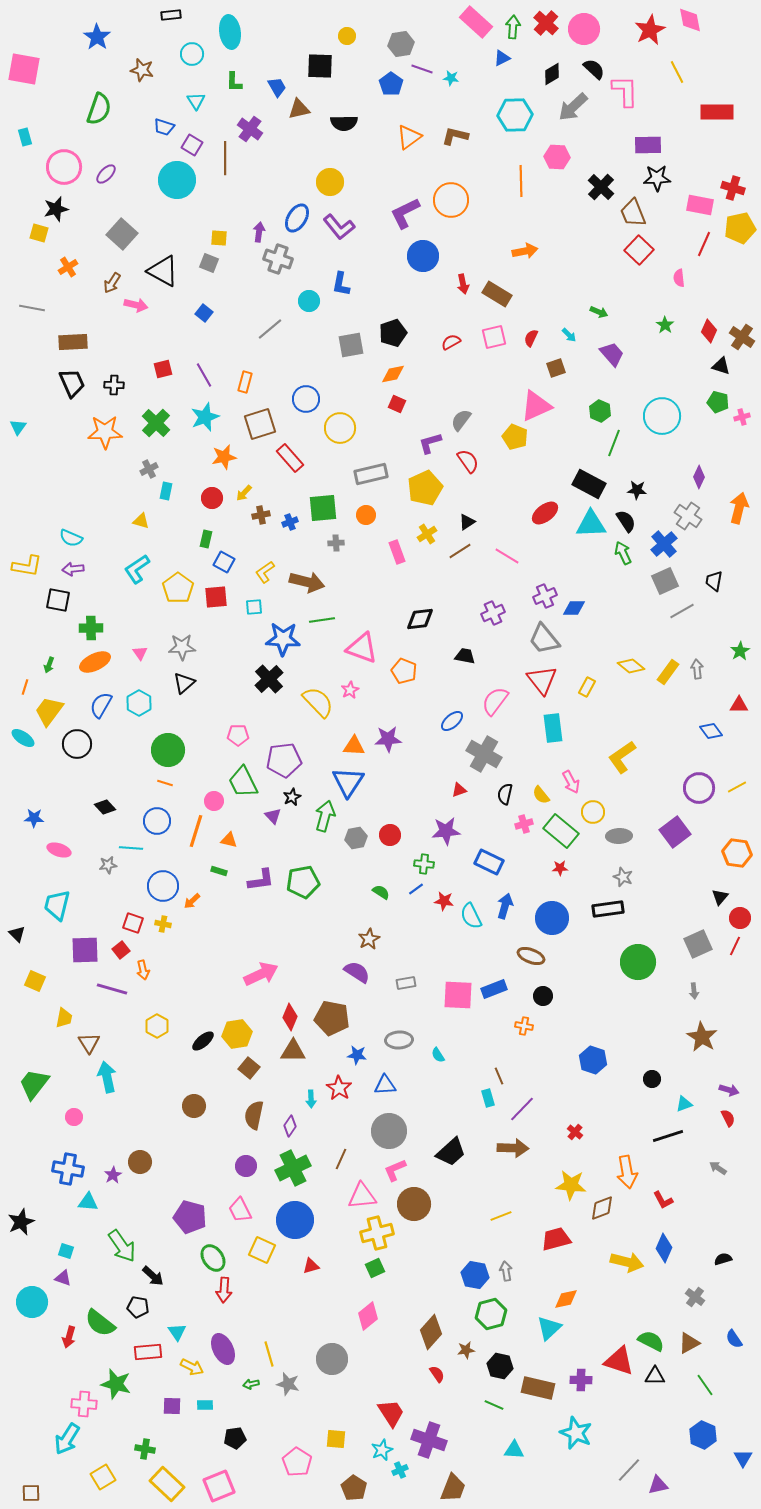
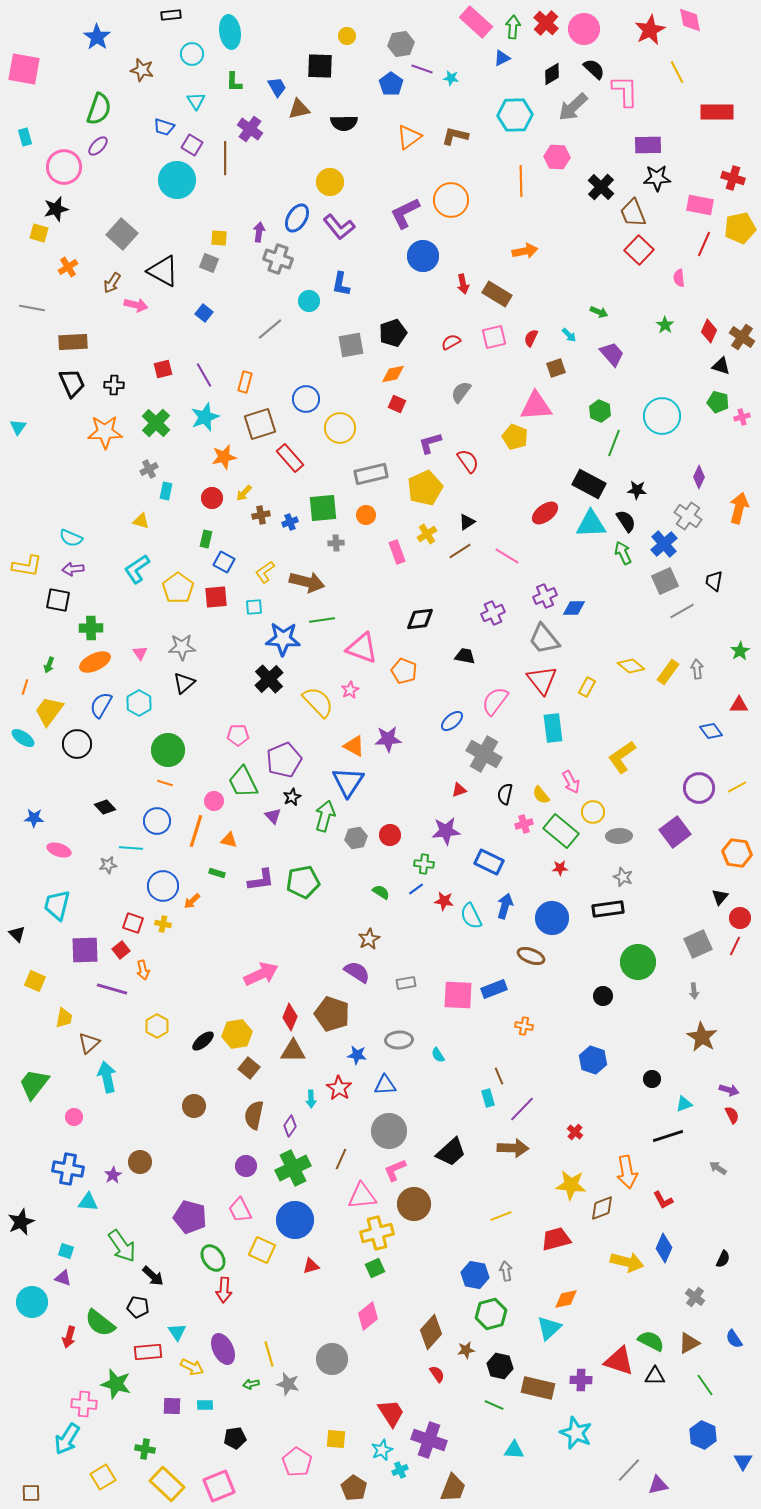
purple ellipse at (106, 174): moved 8 px left, 28 px up
red cross at (733, 188): moved 10 px up
pink triangle at (536, 406): rotated 20 degrees clockwise
gray semicircle at (461, 420): moved 28 px up
orange triangle at (354, 746): rotated 25 degrees clockwise
purple pentagon at (284, 760): rotated 16 degrees counterclockwise
green rectangle at (219, 871): moved 2 px left, 2 px down
black circle at (543, 996): moved 60 px right
brown pentagon at (332, 1018): moved 4 px up; rotated 8 degrees clockwise
brown triangle at (89, 1043): rotated 20 degrees clockwise
red semicircle at (728, 1118): moved 4 px right, 3 px up
black semicircle at (723, 1259): rotated 132 degrees clockwise
blue triangle at (743, 1458): moved 3 px down
